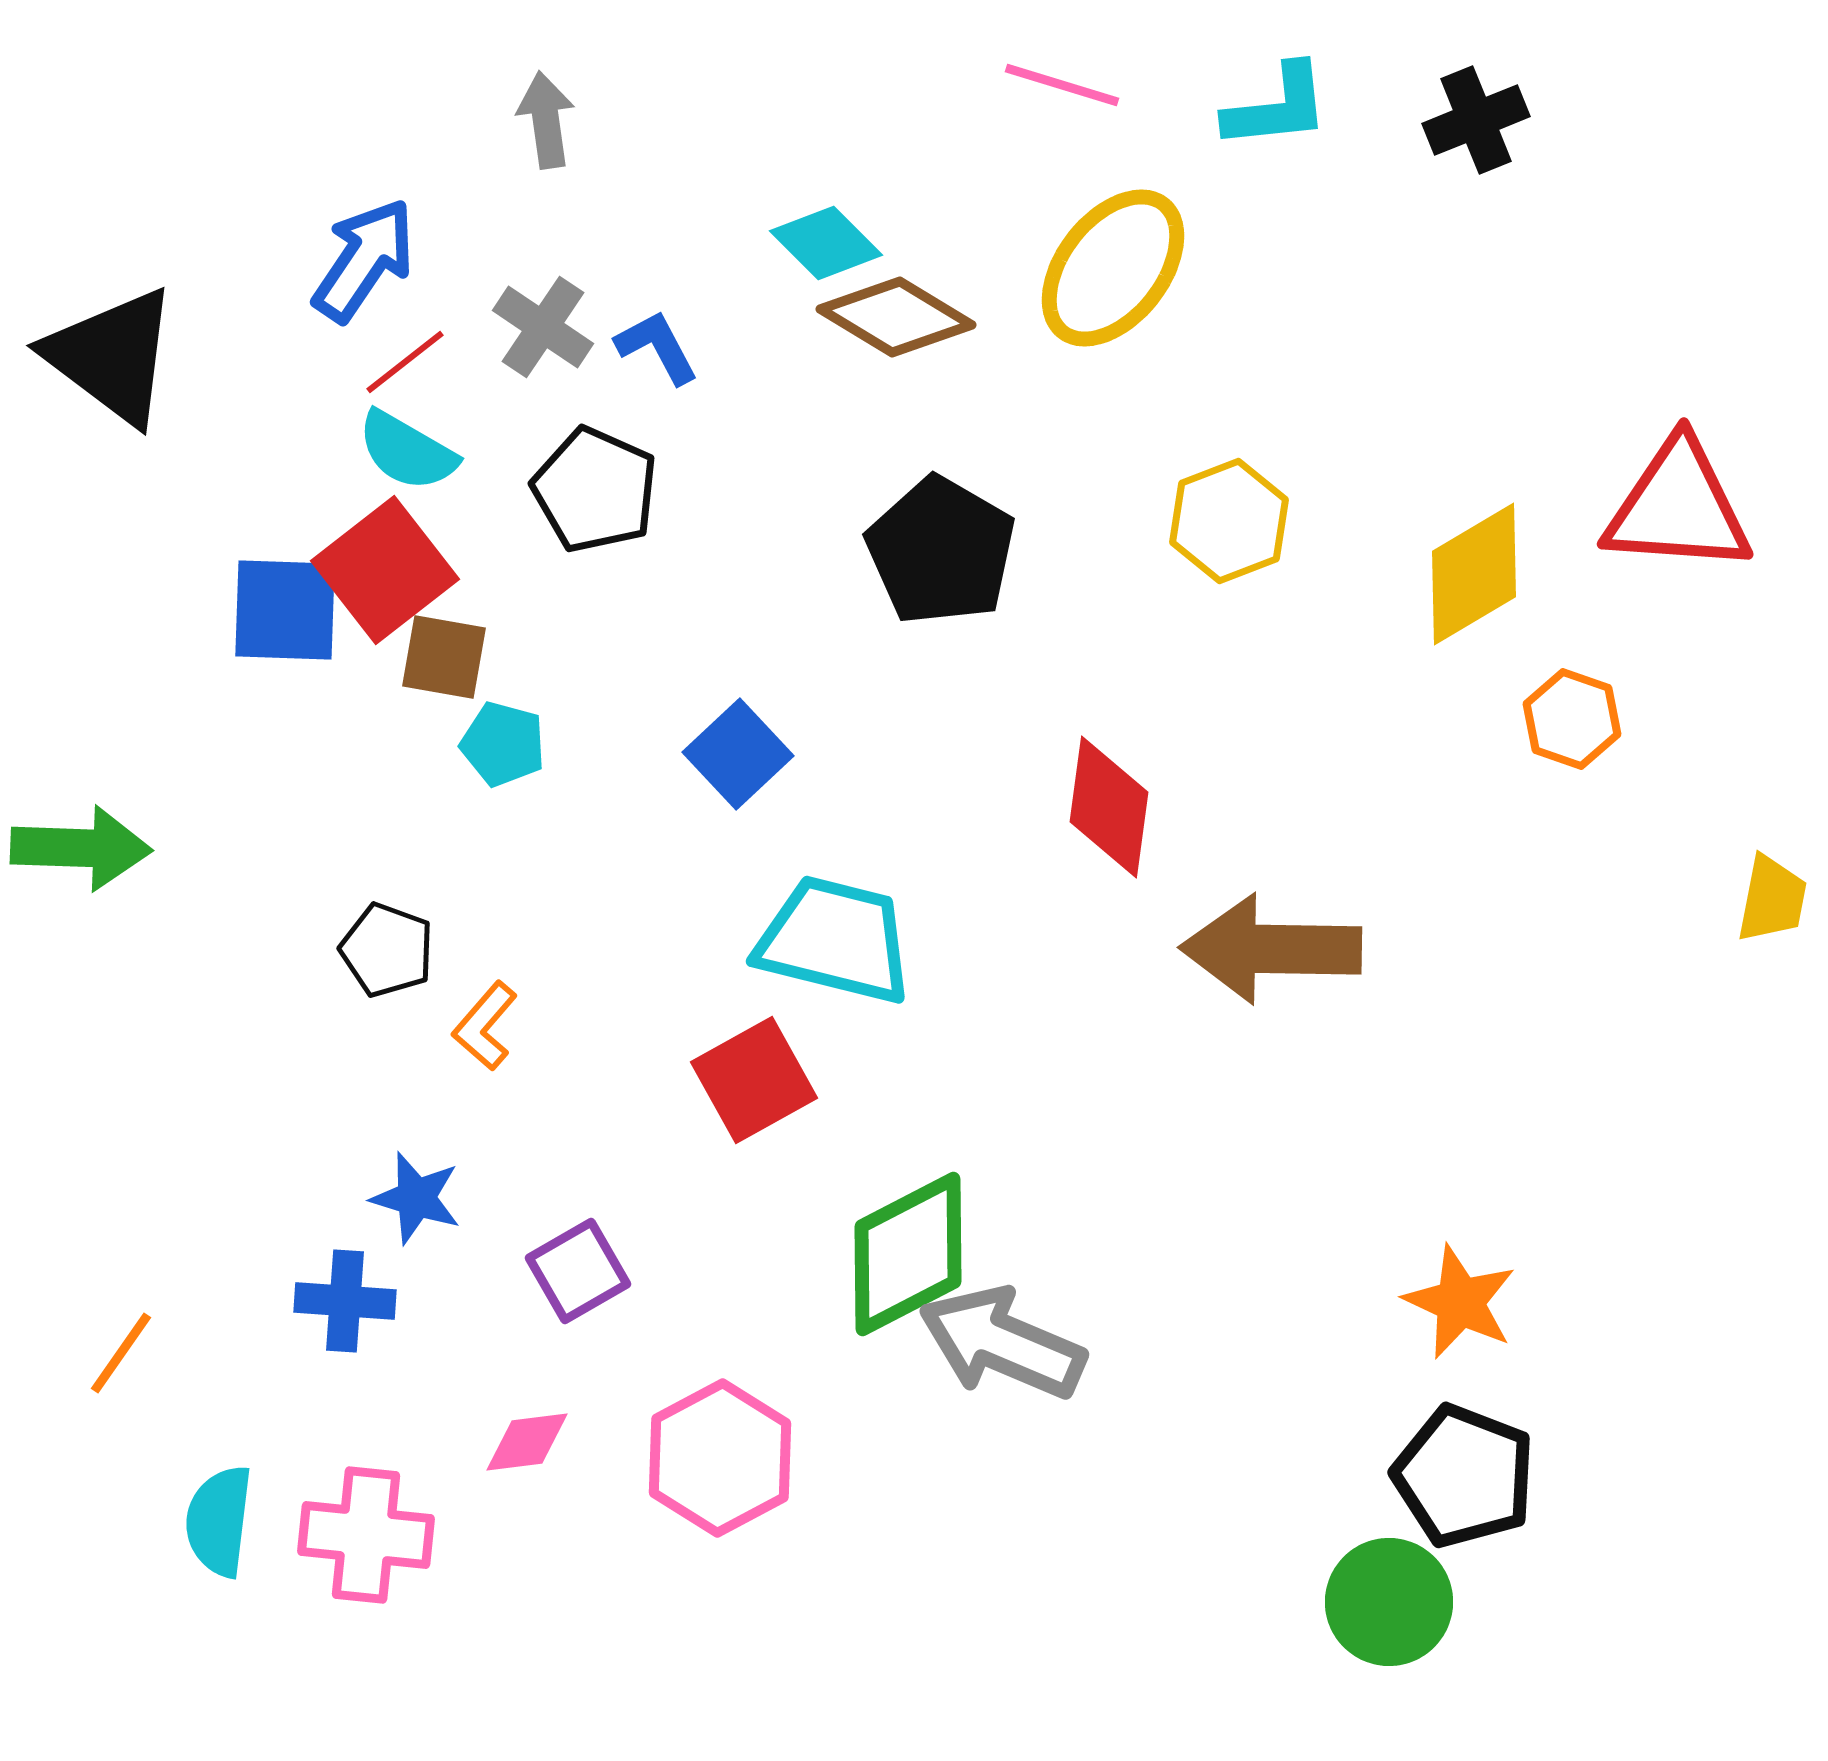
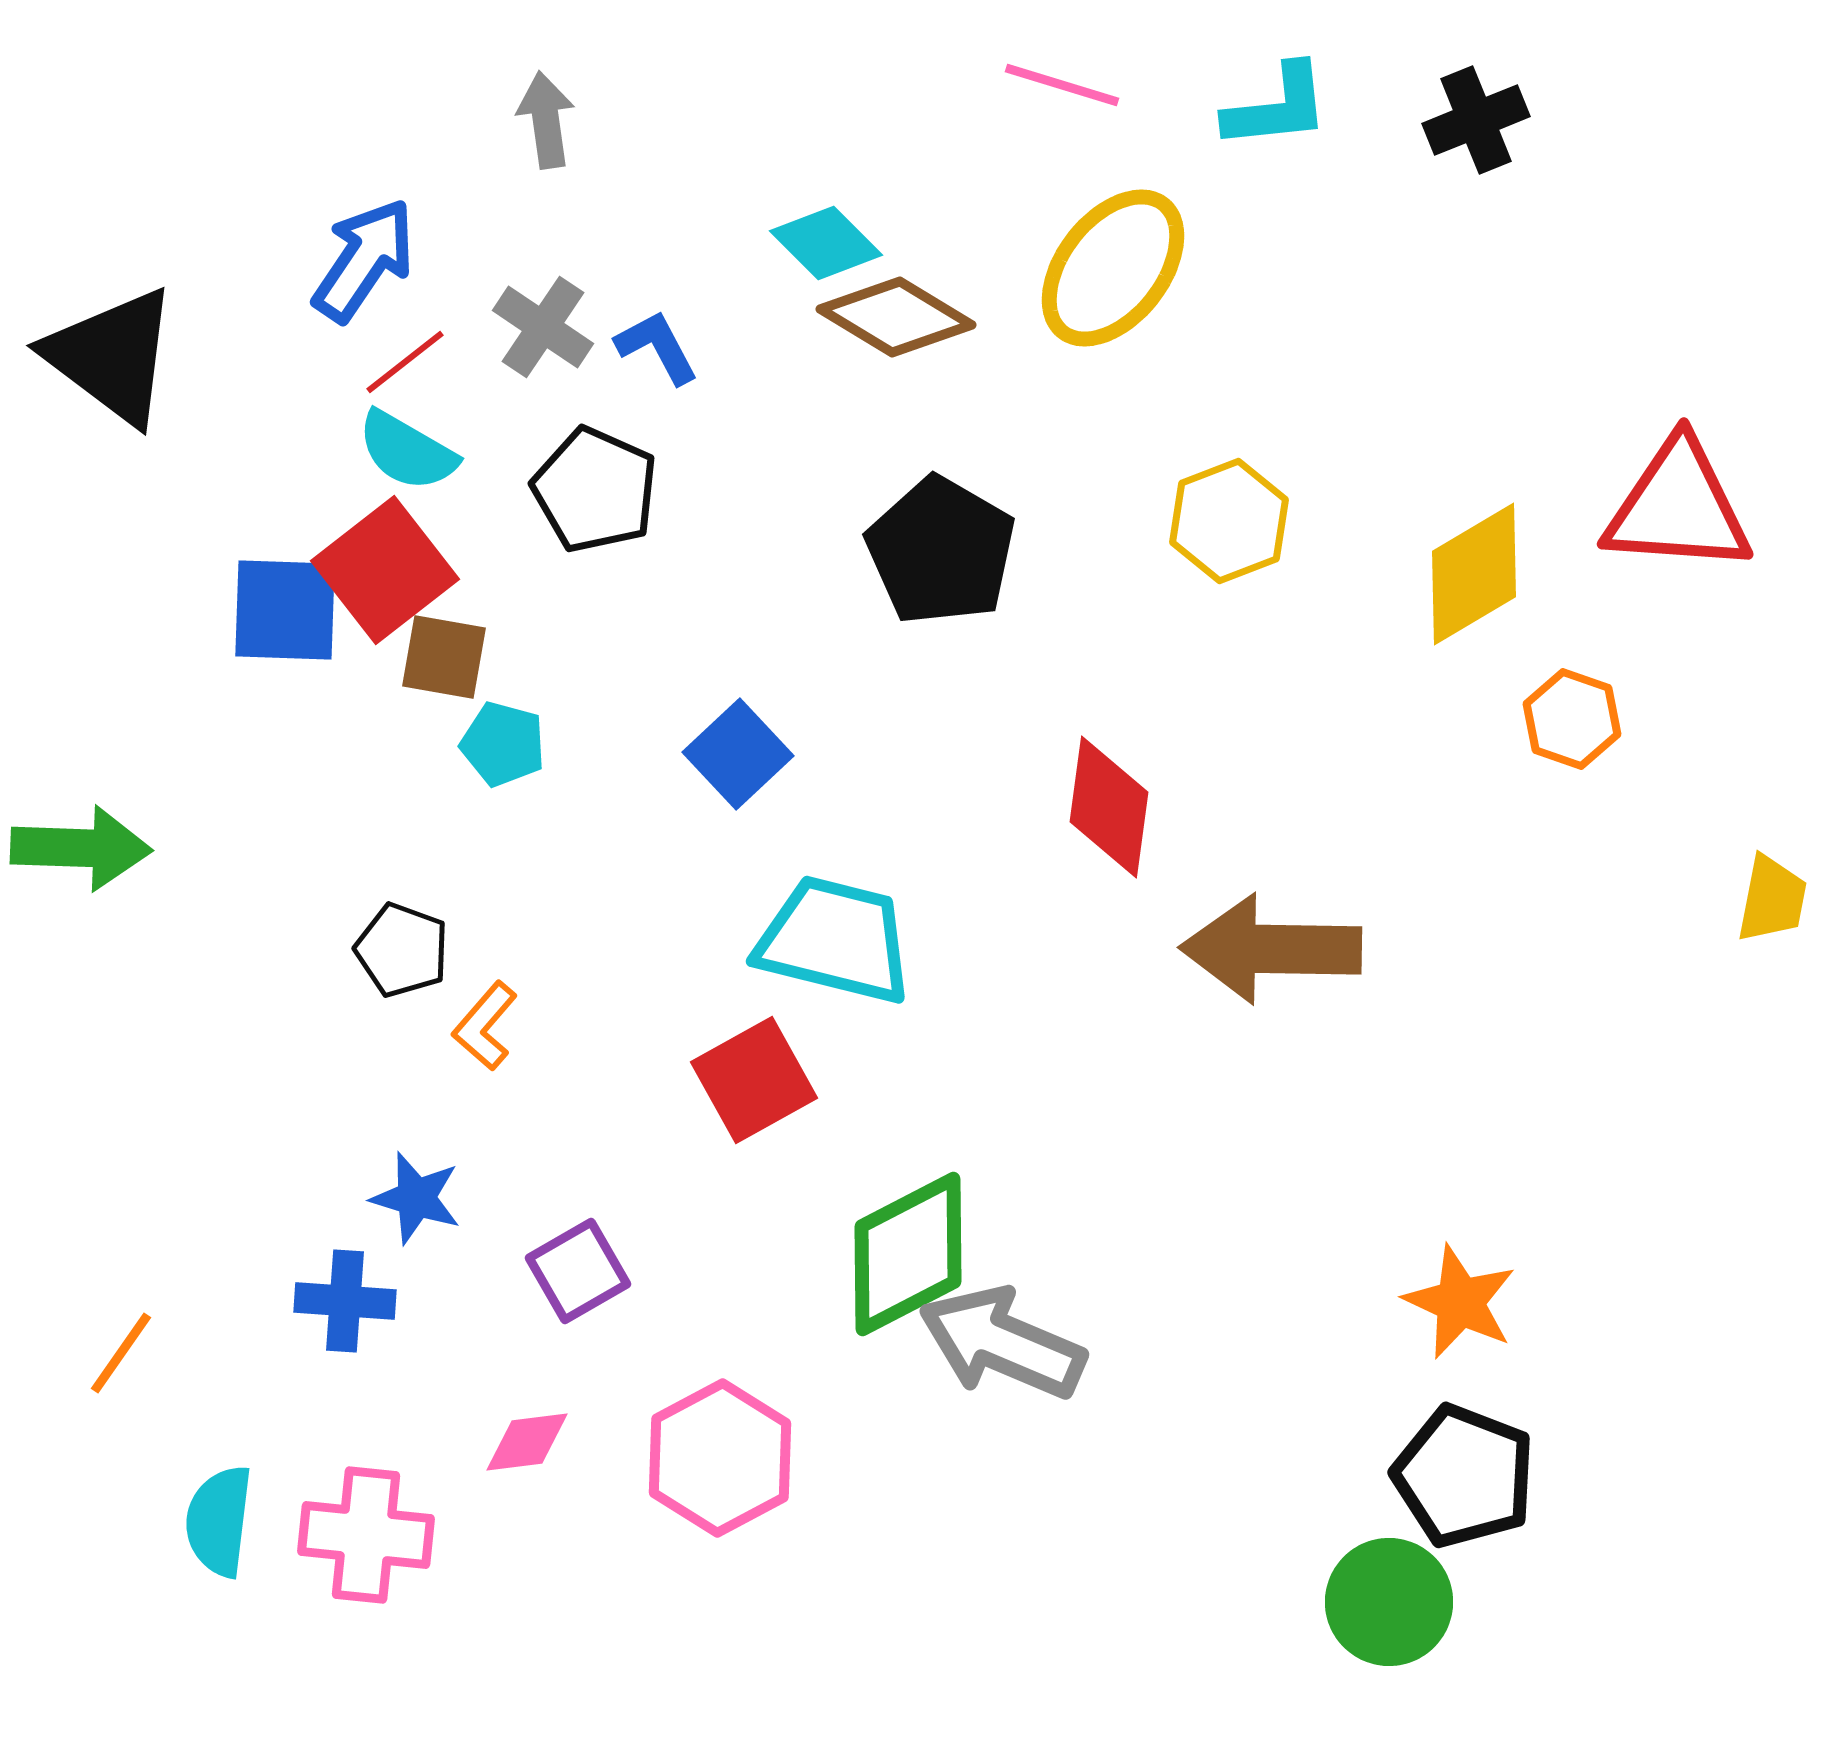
black pentagon at (387, 950): moved 15 px right
